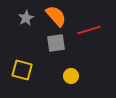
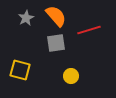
yellow square: moved 2 px left
